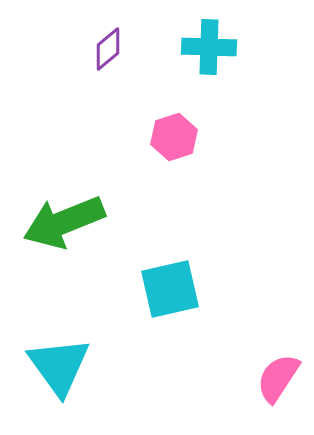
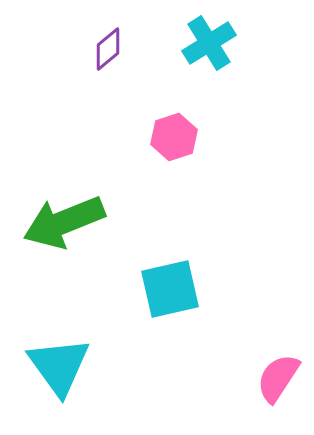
cyan cross: moved 4 px up; rotated 34 degrees counterclockwise
